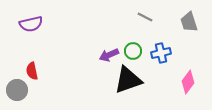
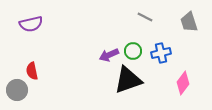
pink diamond: moved 5 px left, 1 px down
